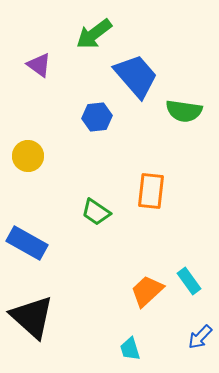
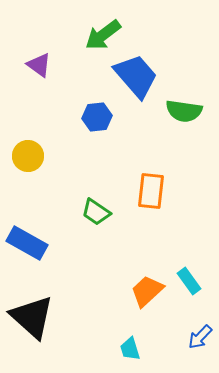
green arrow: moved 9 px right, 1 px down
